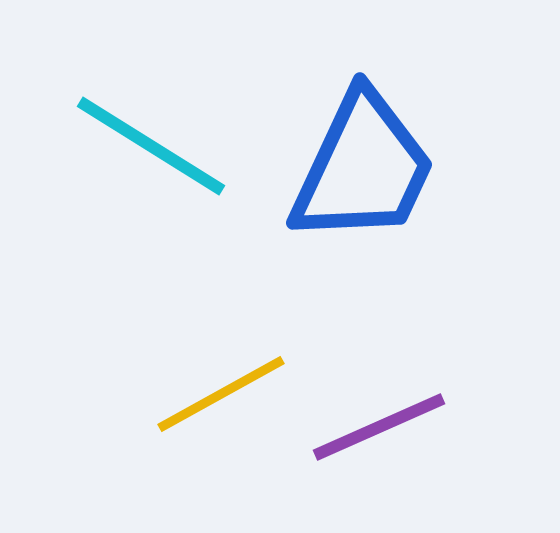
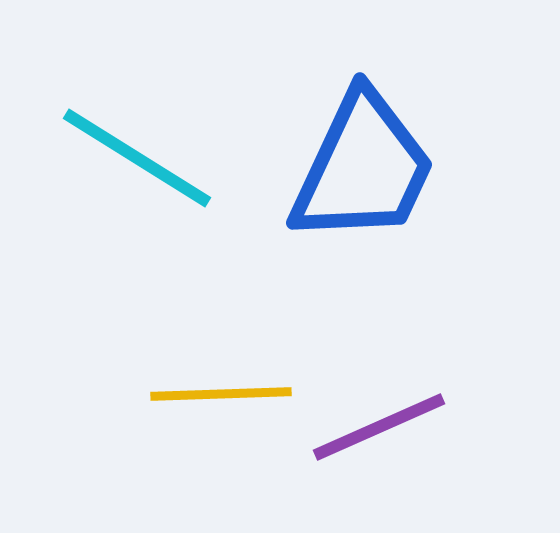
cyan line: moved 14 px left, 12 px down
yellow line: rotated 27 degrees clockwise
